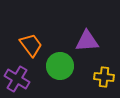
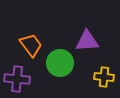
green circle: moved 3 px up
purple cross: rotated 25 degrees counterclockwise
